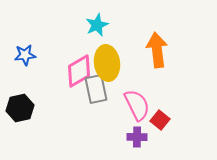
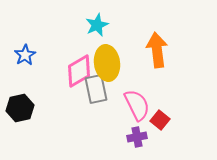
blue star: rotated 25 degrees counterclockwise
purple cross: rotated 12 degrees counterclockwise
